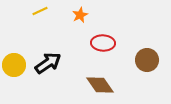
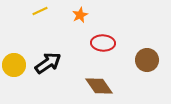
brown diamond: moved 1 px left, 1 px down
